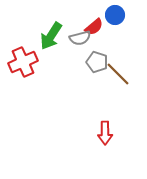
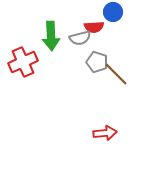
blue circle: moved 2 px left, 3 px up
red semicircle: rotated 36 degrees clockwise
green arrow: rotated 36 degrees counterclockwise
brown line: moved 2 px left
red arrow: rotated 95 degrees counterclockwise
